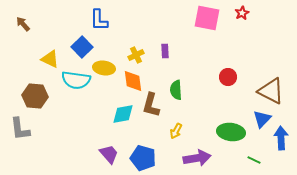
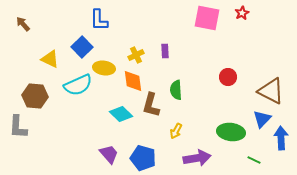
cyan semicircle: moved 2 px right, 5 px down; rotated 32 degrees counterclockwise
cyan diamond: moved 2 px left; rotated 55 degrees clockwise
gray L-shape: moved 2 px left, 2 px up; rotated 10 degrees clockwise
